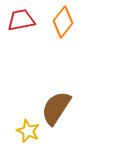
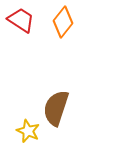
red trapezoid: rotated 44 degrees clockwise
brown semicircle: rotated 15 degrees counterclockwise
